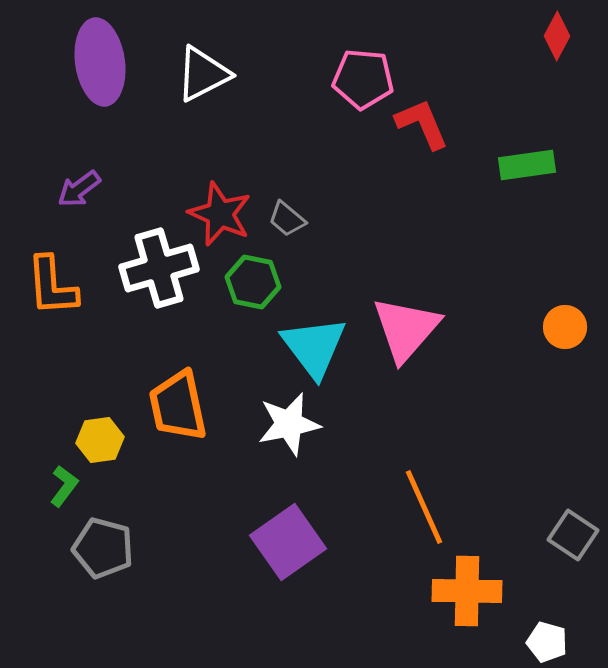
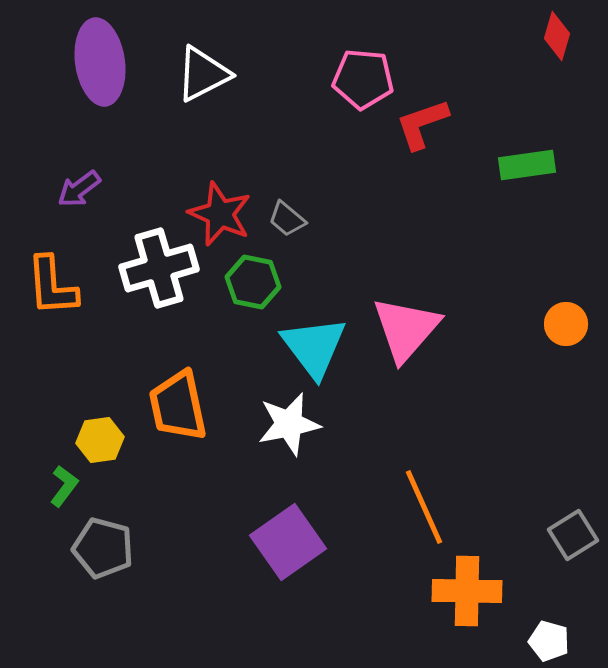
red diamond: rotated 12 degrees counterclockwise
red L-shape: rotated 86 degrees counterclockwise
orange circle: moved 1 px right, 3 px up
gray square: rotated 24 degrees clockwise
white pentagon: moved 2 px right, 1 px up
